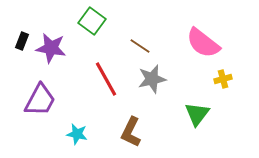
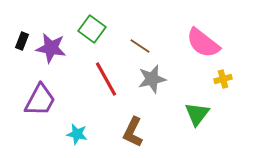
green square: moved 8 px down
brown L-shape: moved 2 px right
